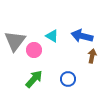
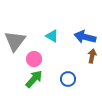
blue arrow: moved 3 px right, 1 px down
pink circle: moved 9 px down
